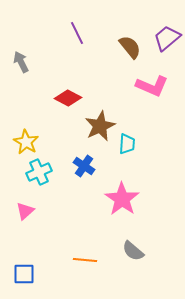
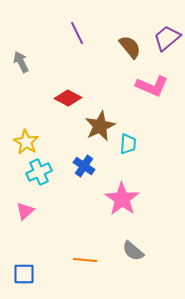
cyan trapezoid: moved 1 px right
